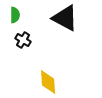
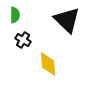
black triangle: moved 2 px right, 2 px down; rotated 16 degrees clockwise
yellow diamond: moved 18 px up
